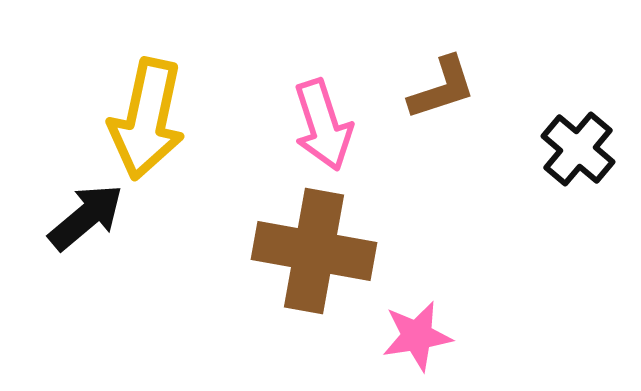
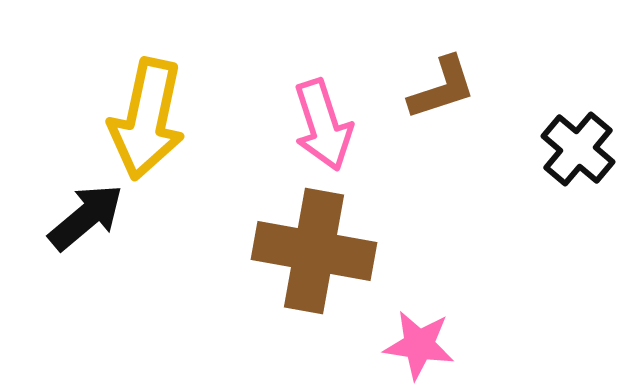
pink star: moved 2 px right, 9 px down; rotated 18 degrees clockwise
